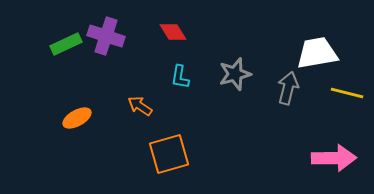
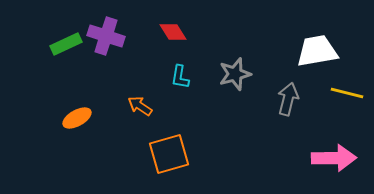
white trapezoid: moved 2 px up
gray arrow: moved 11 px down
